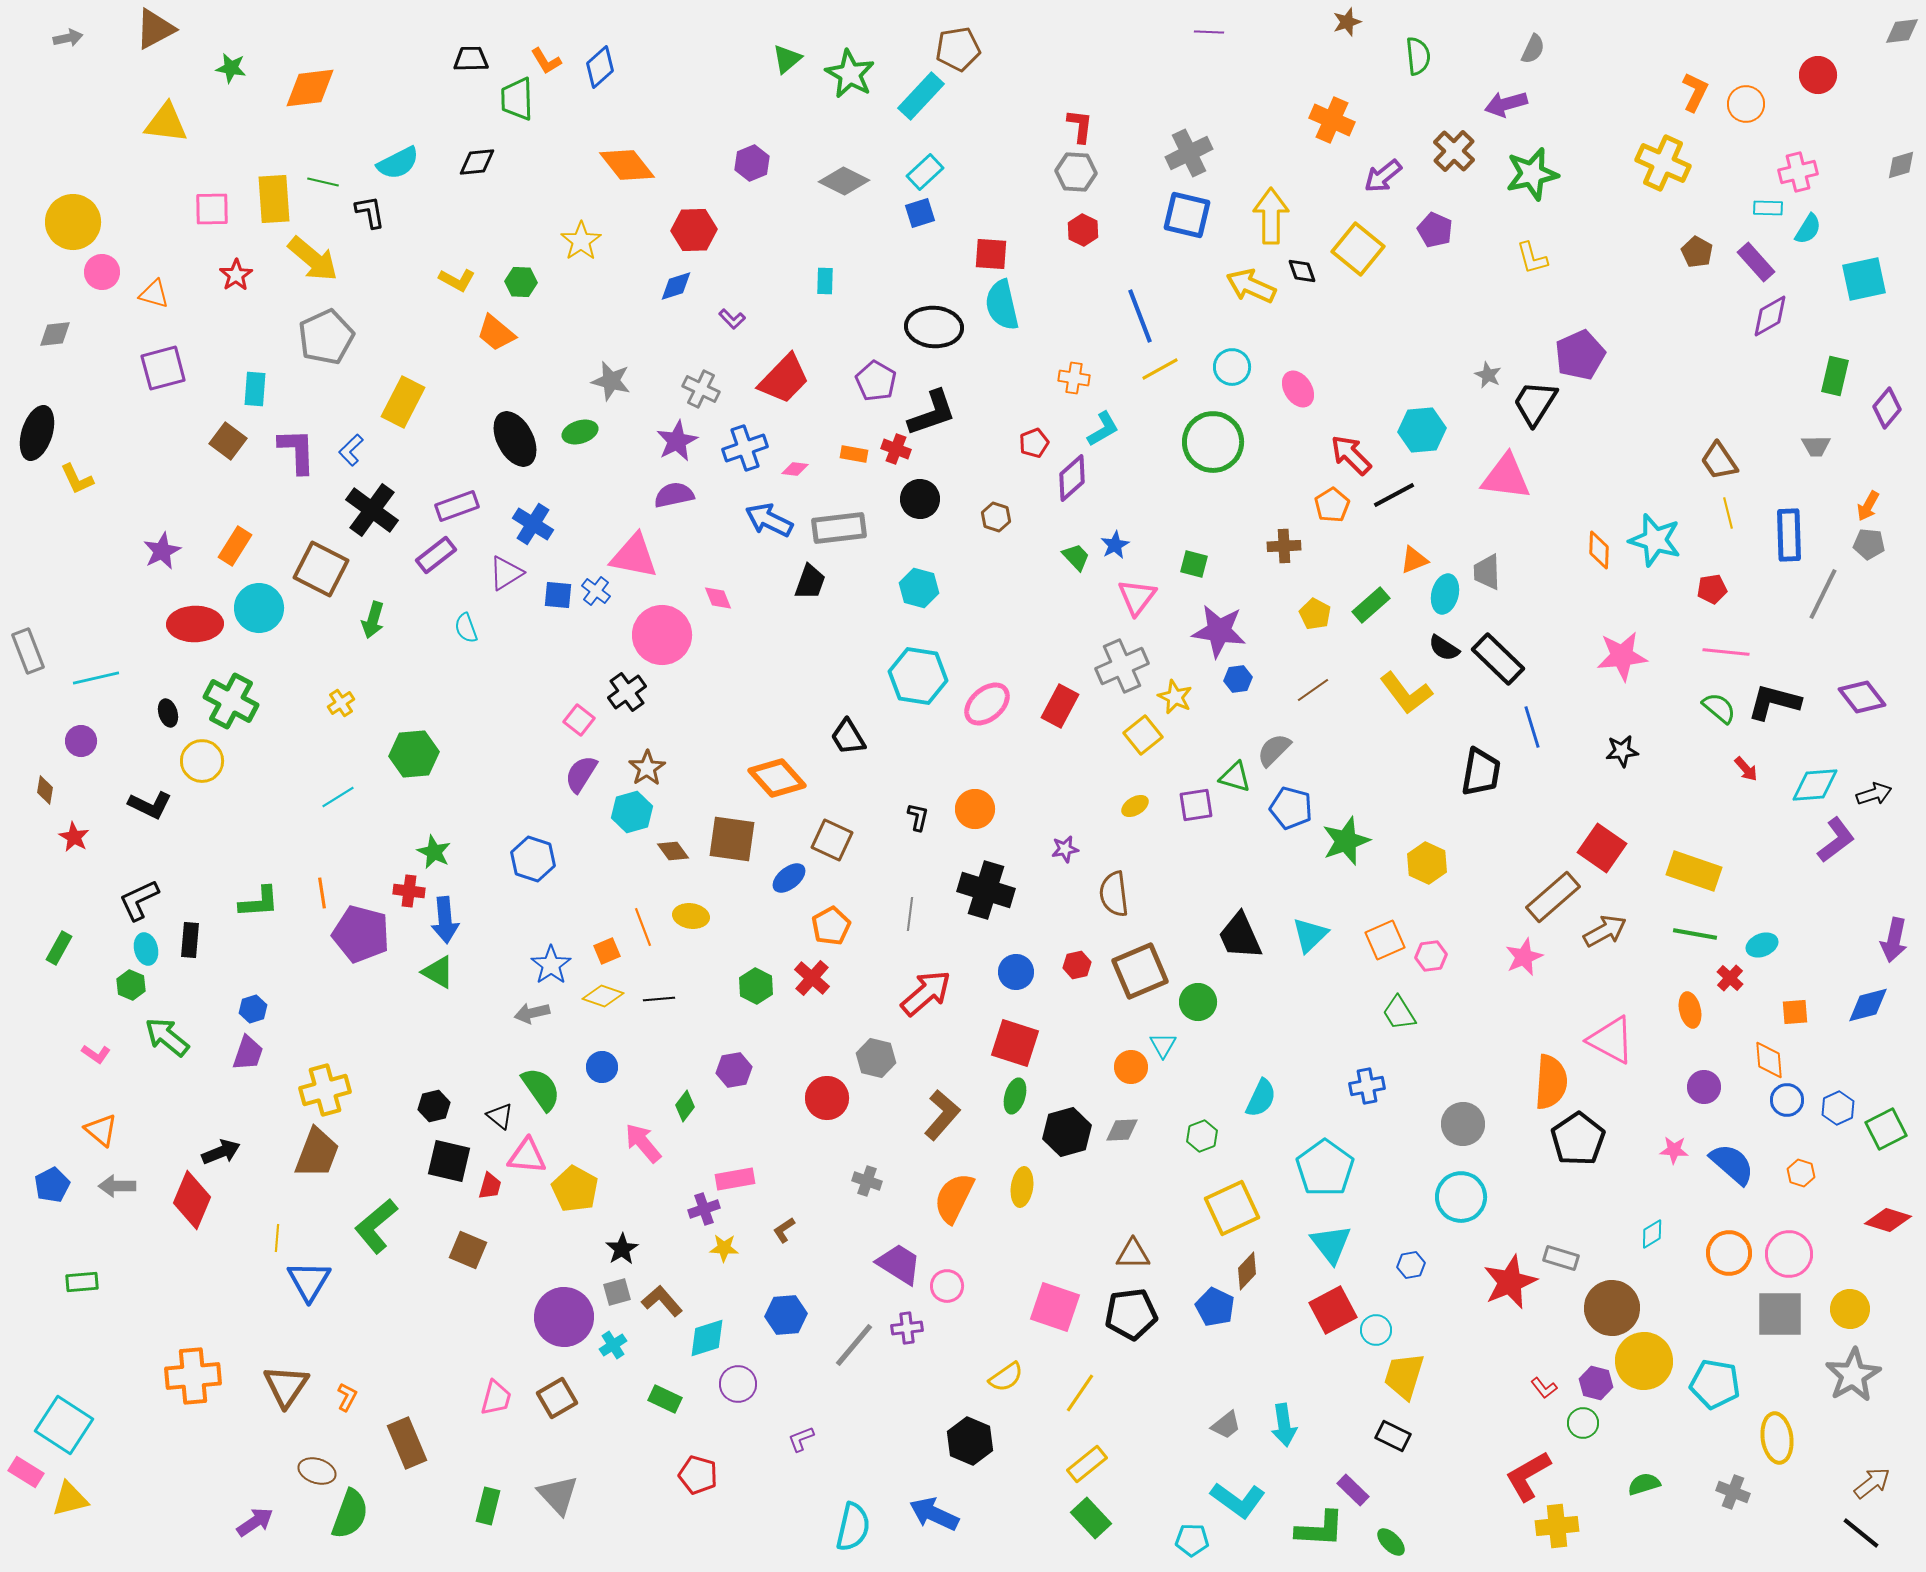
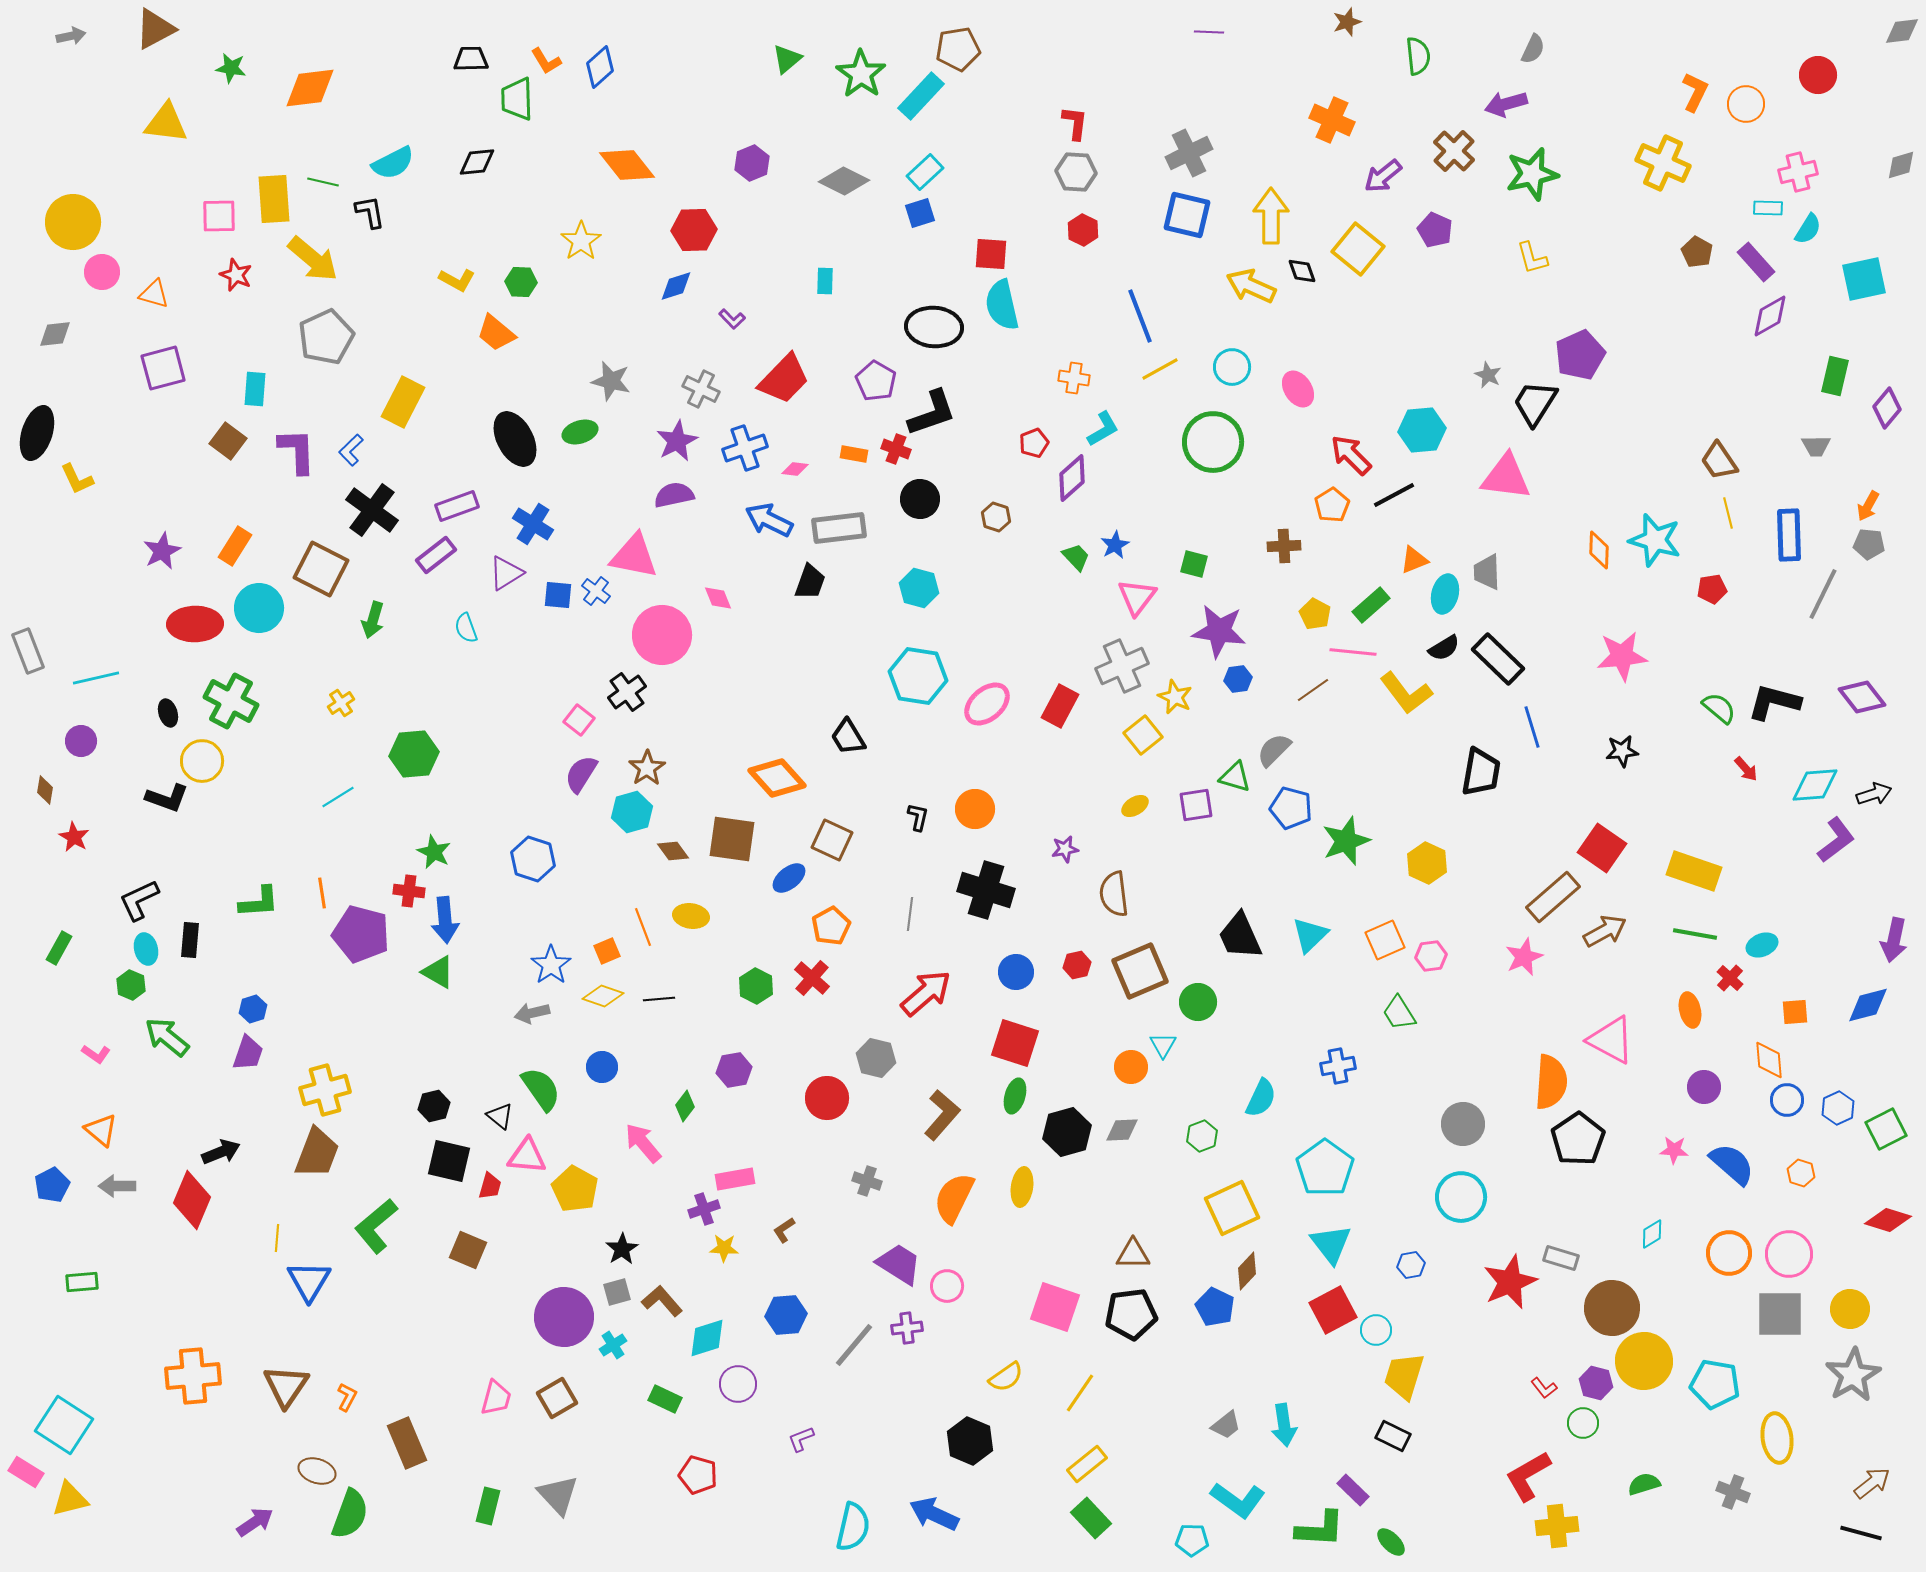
gray arrow at (68, 38): moved 3 px right, 2 px up
green star at (850, 74): moved 11 px right; rotated 6 degrees clockwise
red L-shape at (1080, 126): moved 5 px left, 3 px up
cyan semicircle at (398, 163): moved 5 px left
pink square at (212, 209): moved 7 px right, 7 px down
red star at (236, 275): rotated 16 degrees counterclockwise
black semicircle at (1444, 648): rotated 64 degrees counterclockwise
pink line at (1726, 652): moved 373 px left
black L-shape at (150, 805): moved 17 px right, 7 px up; rotated 6 degrees counterclockwise
blue cross at (1367, 1086): moved 29 px left, 20 px up
black line at (1861, 1533): rotated 24 degrees counterclockwise
